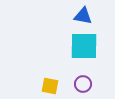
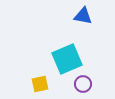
cyan square: moved 17 px left, 13 px down; rotated 24 degrees counterclockwise
yellow square: moved 10 px left, 2 px up; rotated 24 degrees counterclockwise
